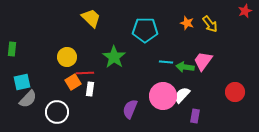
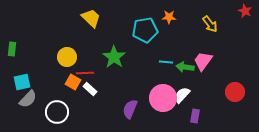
red star: rotated 24 degrees counterclockwise
orange star: moved 18 px left, 6 px up; rotated 16 degrees counterclockwise
cyan pentagon: rotated 10 degrees counterclockwise
orange square: rotated 28 degrees counterclockwise
white rectangle: rotated 56 degrees counterclockwise
pink circle: moved 2 px down
